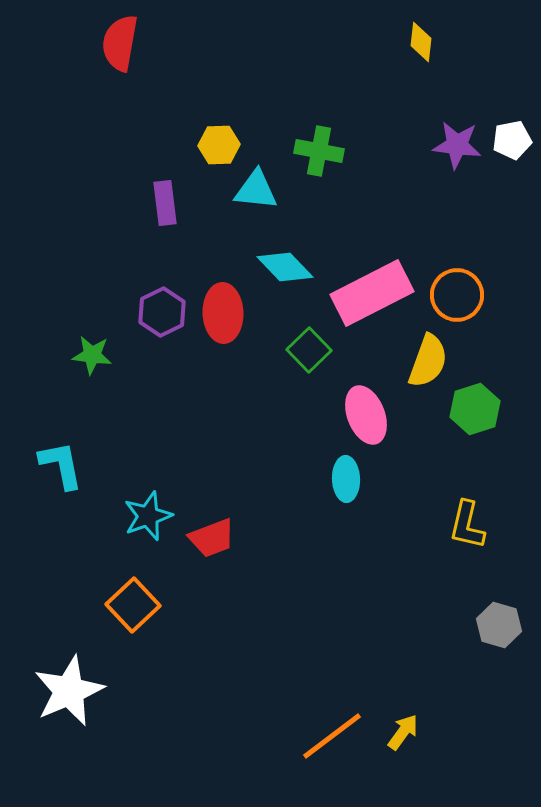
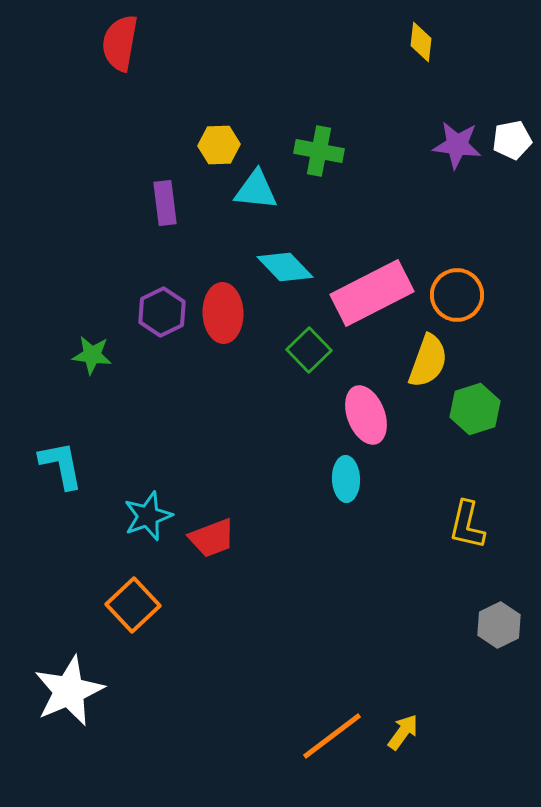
gray hexagon: rotated 18 degrees clockwise
